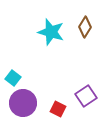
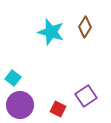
purple circle: moved 3 px left, 2 px down
